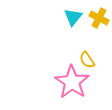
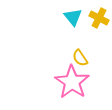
cyan triangle: rotated 18 degrees counterclockwise
yellow semicircle: moved 7 px left, 2 px up
